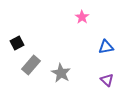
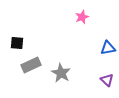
pink star: rotated 16 degrees clockwise
black square: rotated 32 degrees clockwise
blue triangle: moved 2 px right, 1 px down
gray rectangle: rotated 24 degrees clockwise
